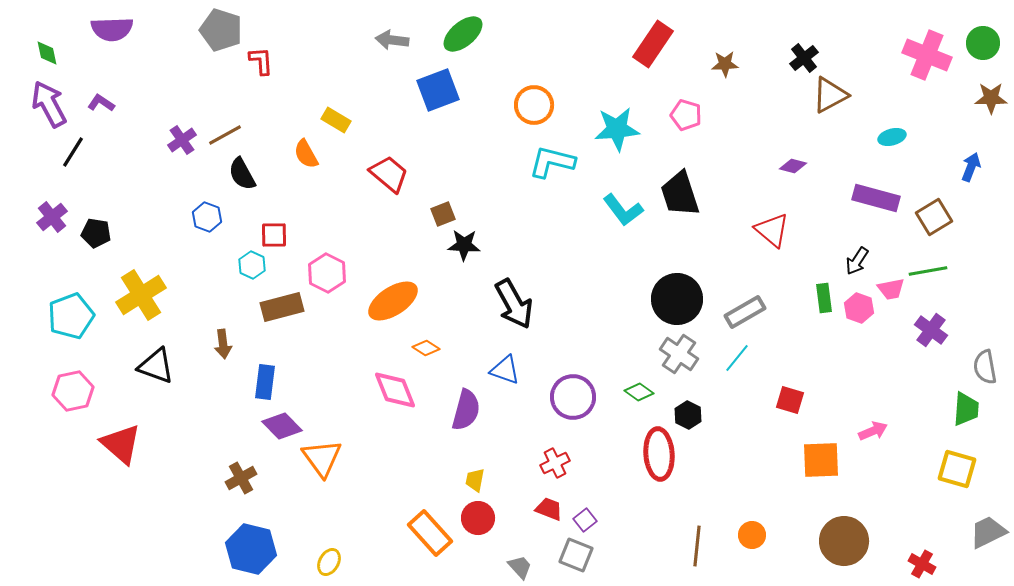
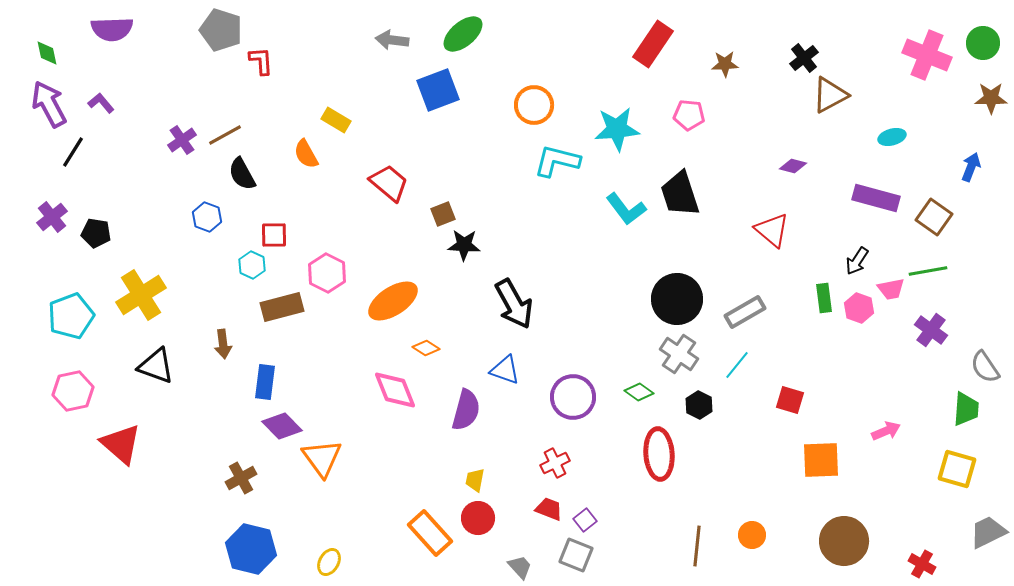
purple L-shape at (101, 103): rotated 16 degrees clockwise
pink pentagon at (686, 115): moved 3 px right; rotated 12 degrees counterclockwise
cyan L-shape at (552, 162): moved 5 px right, 1 px up
red trapezoid at (389, 174): moved 9 px down
cyan L-shape at (623, 210): moved 3 px right, 1 px up
brown square at (934, 217): rotated 24 degrees counterclockwise
cyan line at (737, 358): moved 7 px down
gray semicircle at (985, 367): rotated 24 degrees counterclockwise
black hexagon at (688, 415): moved 11 px right, 10 px up
pink arrow at (873, 431): moved 13 px right
